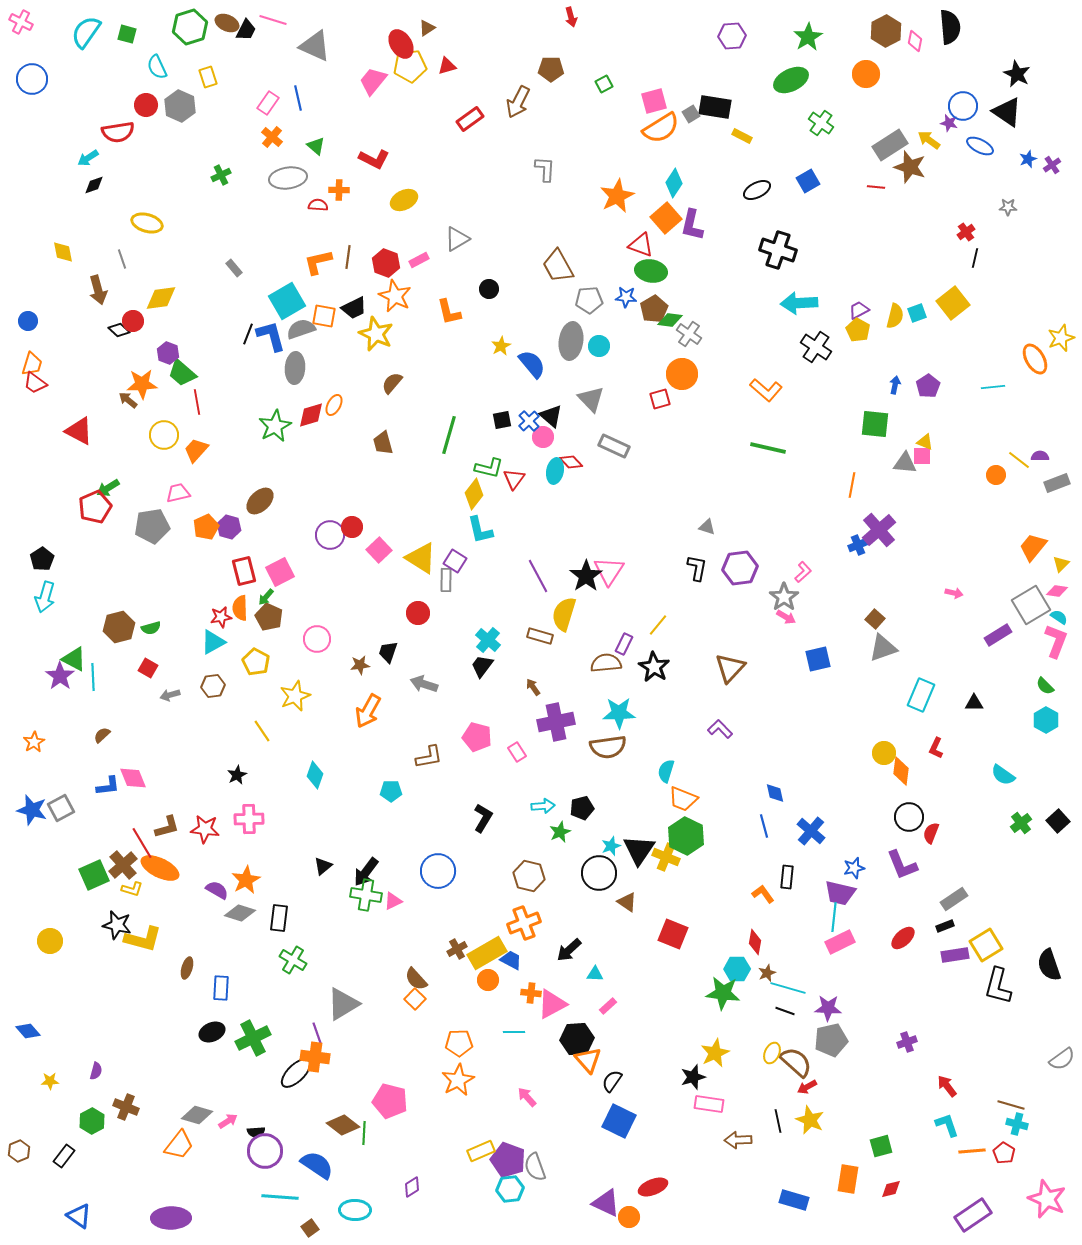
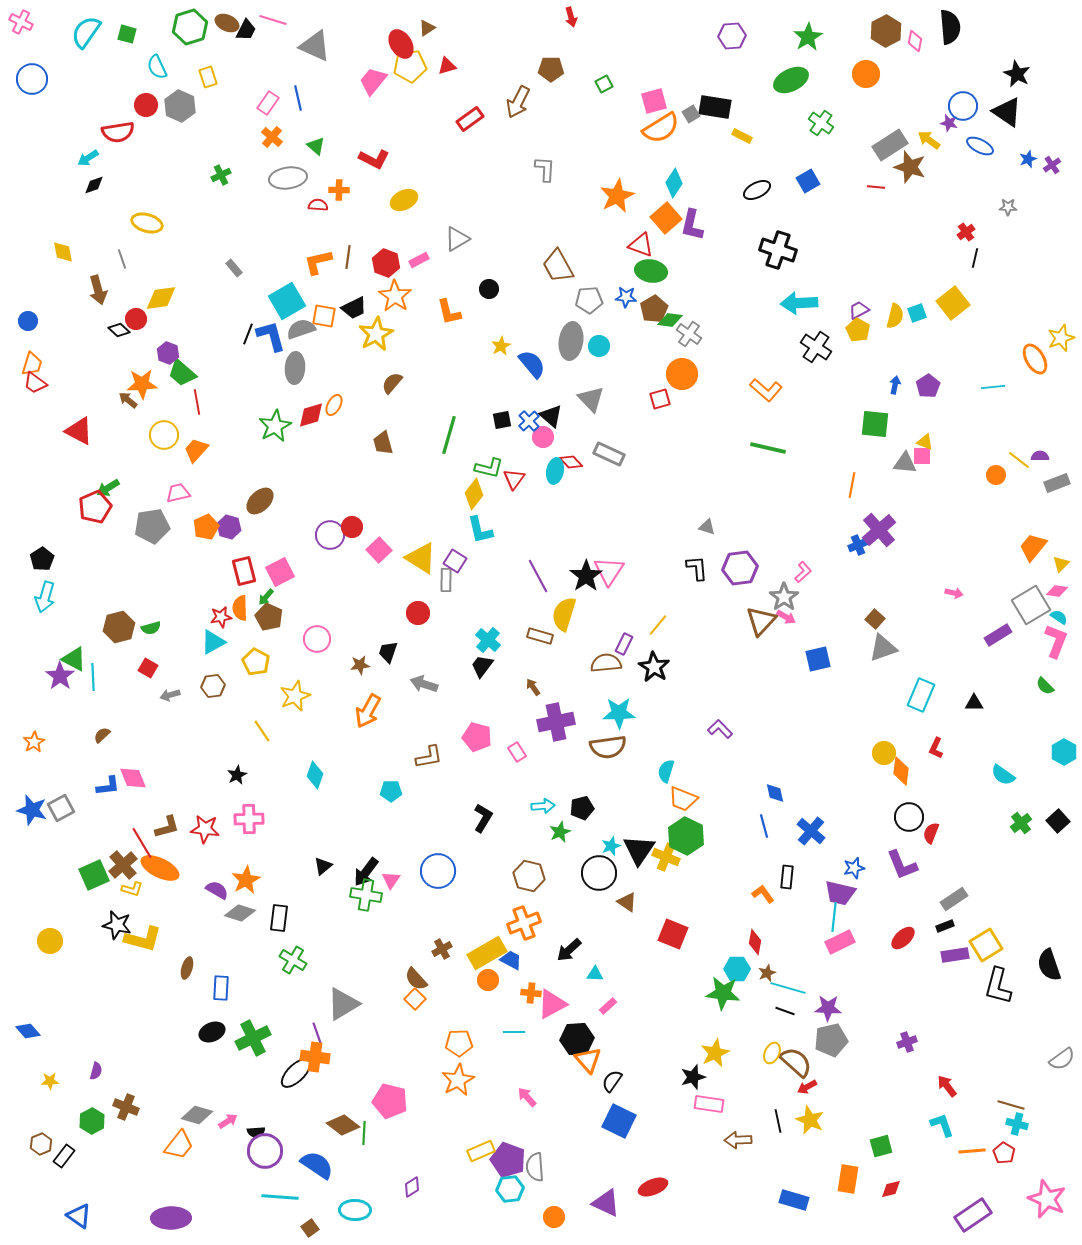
orange star at (395, 296): rotated 8 degrees clockwise
red circle at (133, 321): moved 3 px right, 2 px up
yellow star at (376, 334): rotated 20 degrees clockwise
gray rectangle at (614, 446): moved 5 px left, 8 px down
black L-shape at (697, 568): rotated 16 degrees counterclockwise
brown triangle at (730, 668): moved 31 px right, 47 px up
cyan hexagon at (1046, 720): moved 18 px right, 32 px down
pink triangle at (393, 901): moved 2 px left, 21 px up; rotated 30 degrees counterclockwise
brown cross at (457, 949): moved 15 px left
cyan L-shape at (947, 1125): moved 5 px left
brown hexagon at (19, 1151): moved 22 px right, 7 px up
gray semicircle at (535, 1167): rotated 16 degrees clockwise
orange circle at (629, 1217): moved 75 px left
